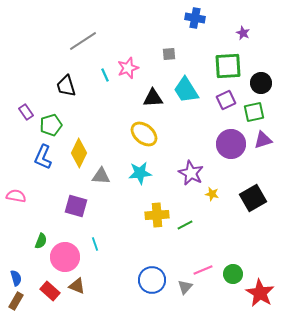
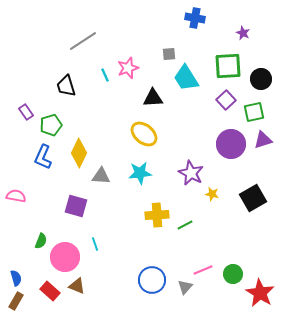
black circle at (261, 83): moved 4 px up
cyan trapezoid at (186, 90): moved 12 px up
purple square at (226, 100): rotated 18 degrees counterclockwise
